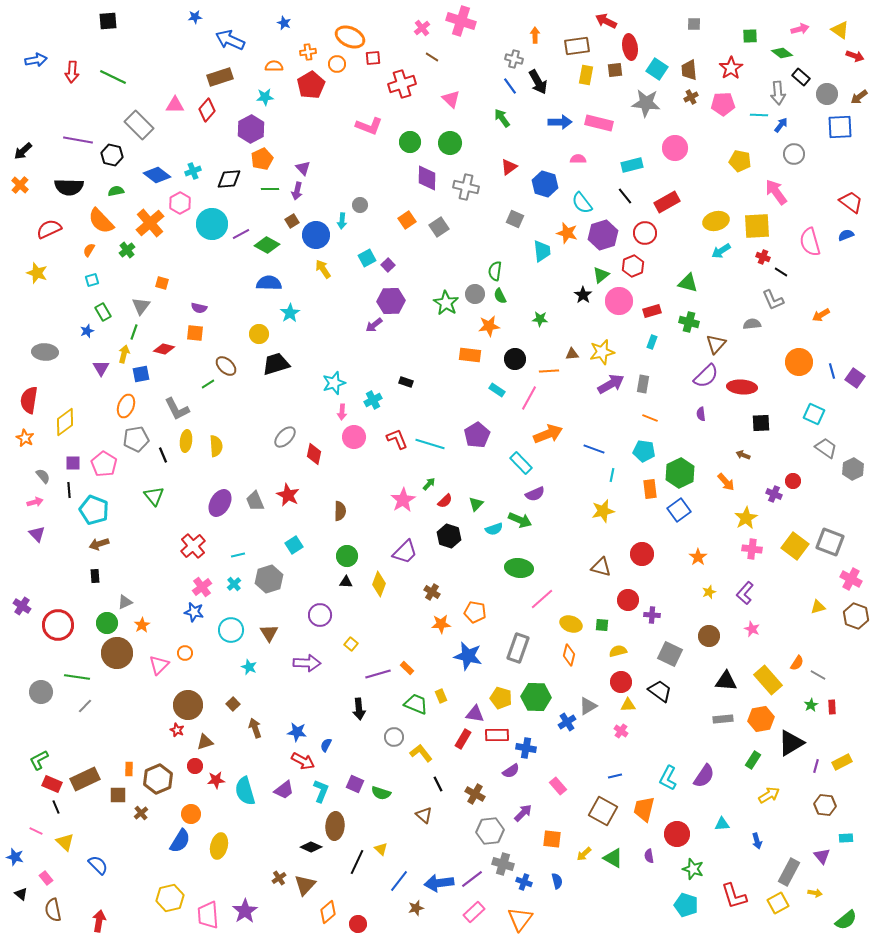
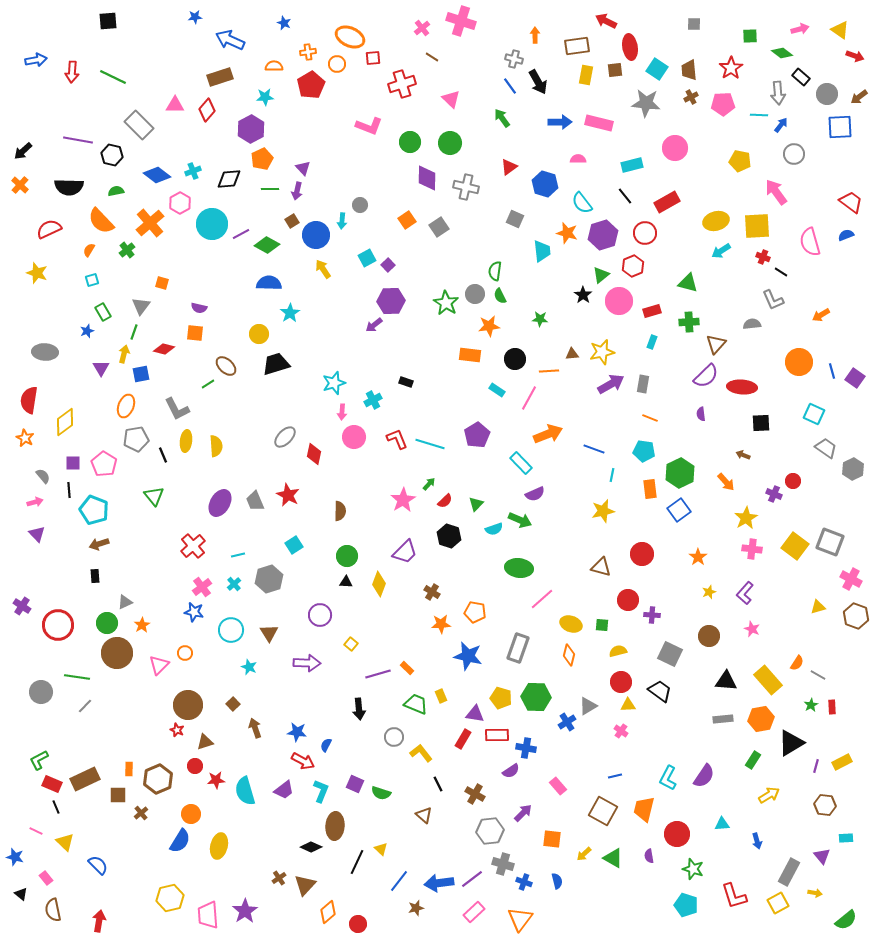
green cross at (689, 322): rotated 18 degrees counterclockwise
